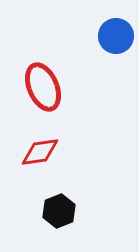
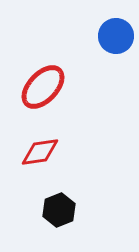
red ellipse: rotated 66 degrees clockwise
black hexagon: moved 1 px up
